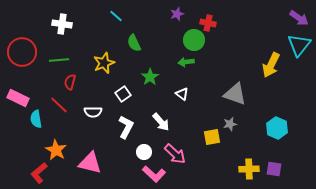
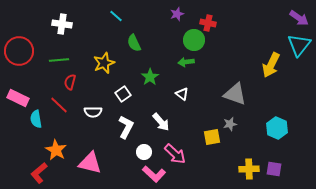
red circle: moved 3 px left, 1 px up
